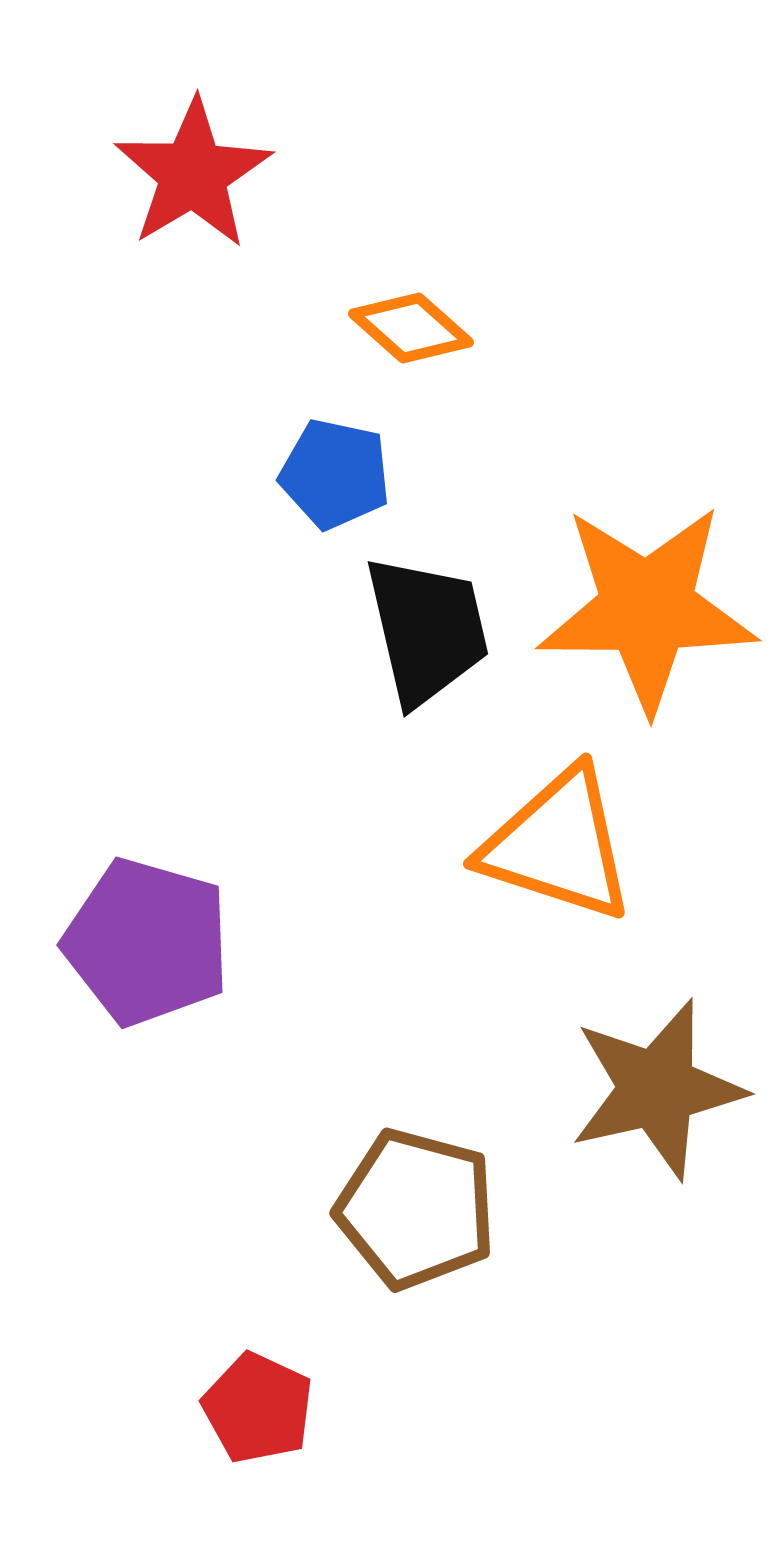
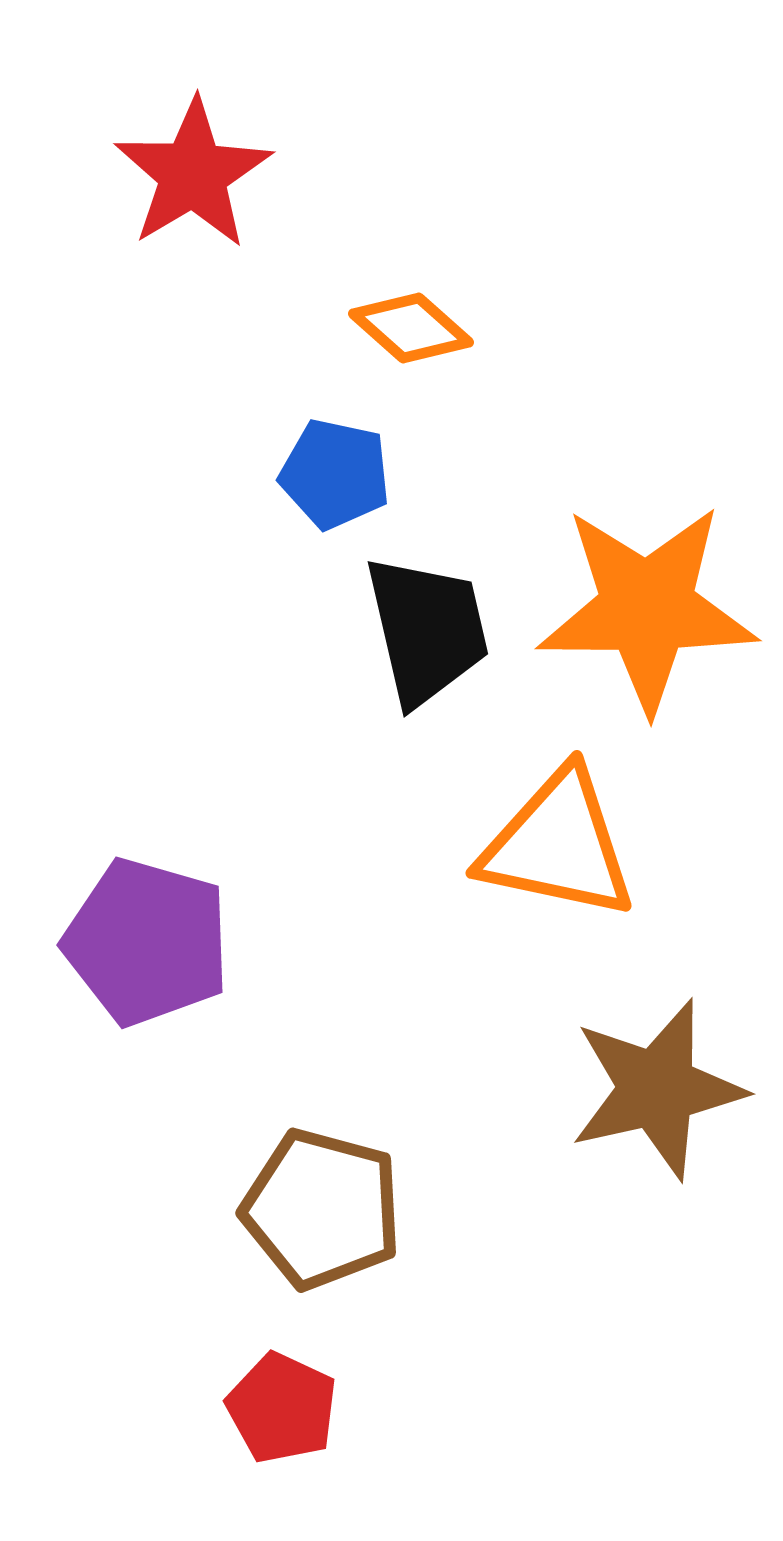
orange triangle: rotated 6 degrees counterclockwise
brown pentagon: moved 94 px left
red pentagon: moved 24 px right
